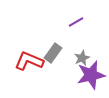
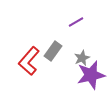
gray rectangle: moved 2 px up
red L-shape: rotated 72 degrees counterclockwise
